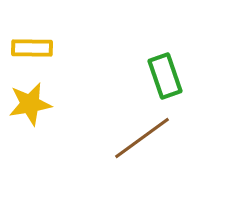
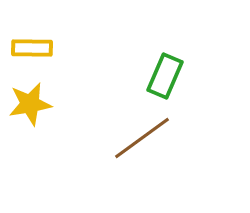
green rectangle: rotated 42 degrees clockwise
